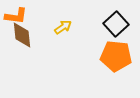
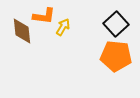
orange L-shape: moved 28 px right
yellow arrow: rotated 24 degrees counterclockwise
brown diamond: moved 4 px up
